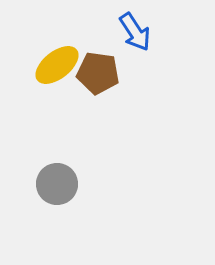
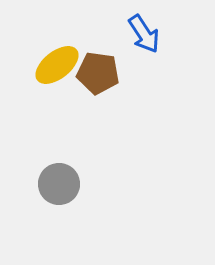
blue arrow: moved 9 px right, 2 px down
gray circle: moved 2 px right
